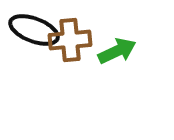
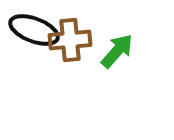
green arrow: rotated 24 degrees counterclockwise
